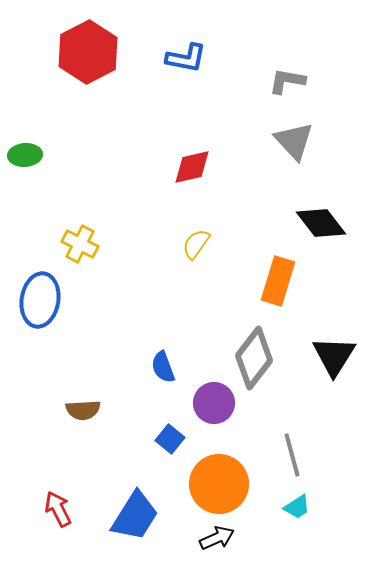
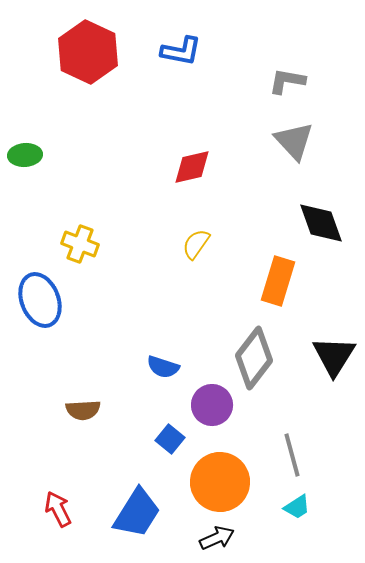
red hexagon: rotated 8 degrees counterclockwise
blue L-shape: moved 5 px left, 7 px up
black diamond: rotated 18 degrees clockwise
yellow cross: rotated 6 degrees counterclockwise
blue ellipse: rotated 30 degrees counterclockwise
blue semicircle: rotated 52 degrees counterclockwise
purple circle: moved 2 px left, 2 px down
orange circle: moved 1 px right, 2 px up
blue trapezoid: moved 2 px right, 3 px up
